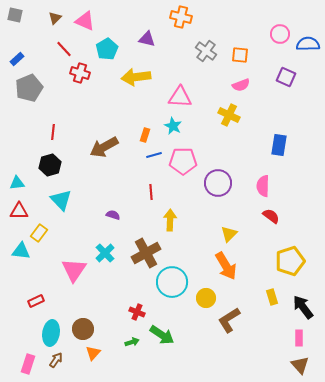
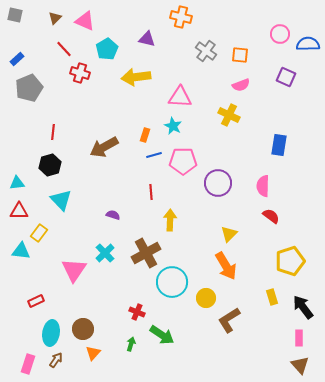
green arrow at (132, 342): moved 1 px left, 2 px down; rotated 56 degrees counterclockwise
